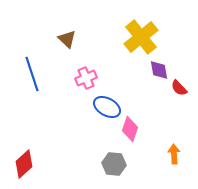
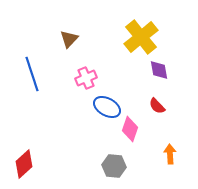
brown triangle: moved 2 px right; rotated 30 degrees clockwise
red semicircle: moved 22 px left, 18 px down
orange arrow: moved 4 px left
gray hexagon: moved 2 px down
